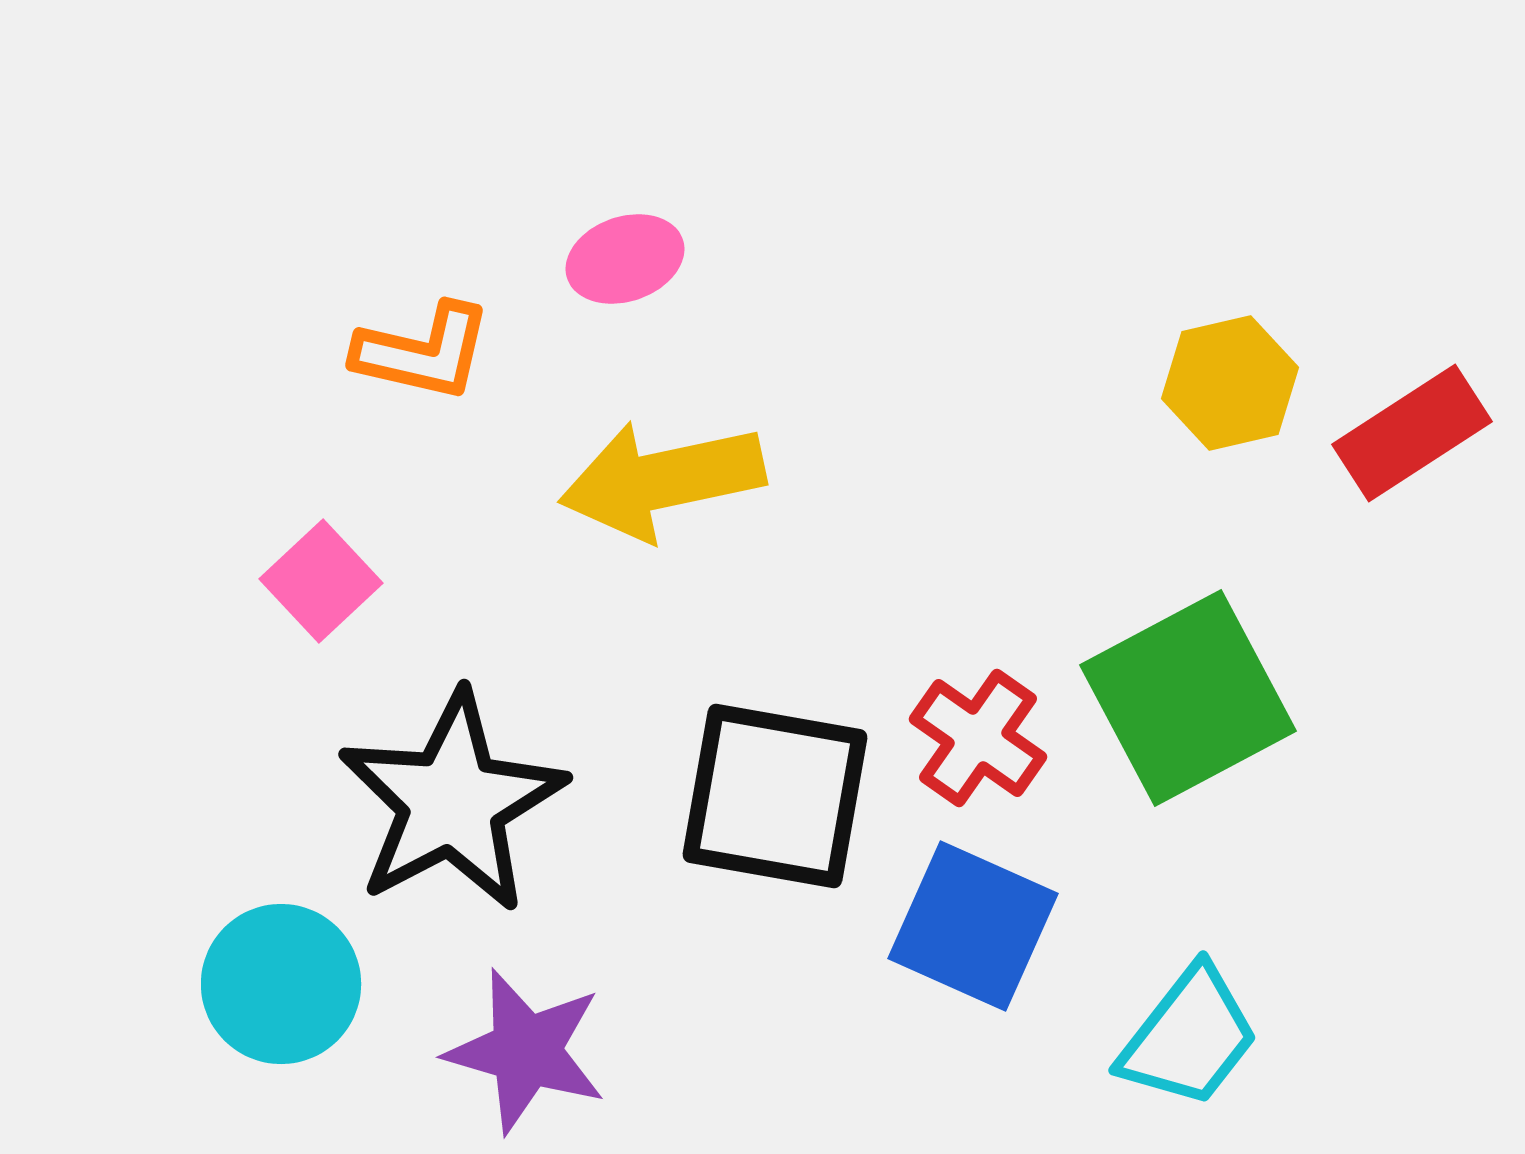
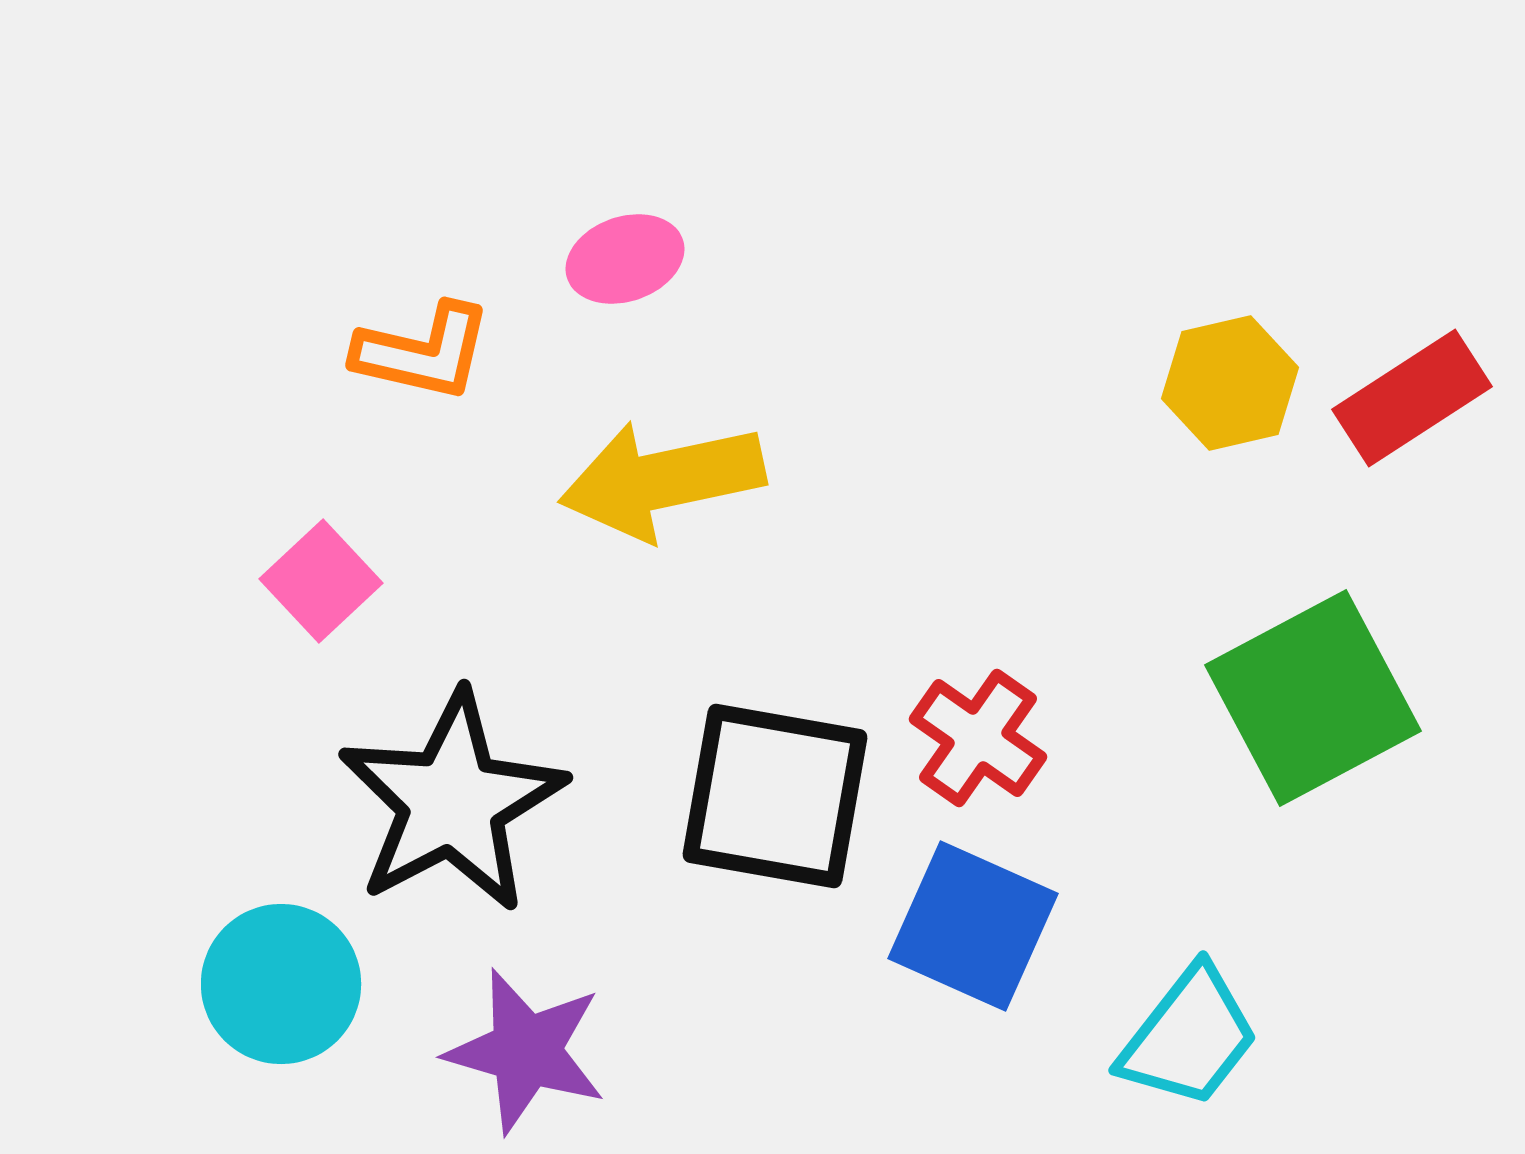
red rectangle: moved 35 px up
green square: moved 125 px right
